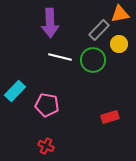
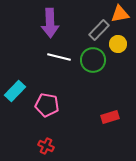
yellow circle: moved 1 px left
white line: moved 1 px left
